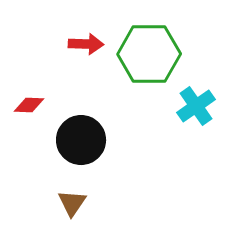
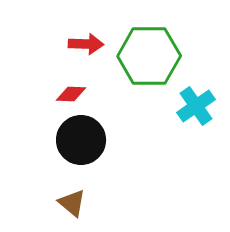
green hexagon: moved 2 px down
red diamond: moved 42 px right, 11 px up
brown triangle: rotated 24 degrees counterclockwise
